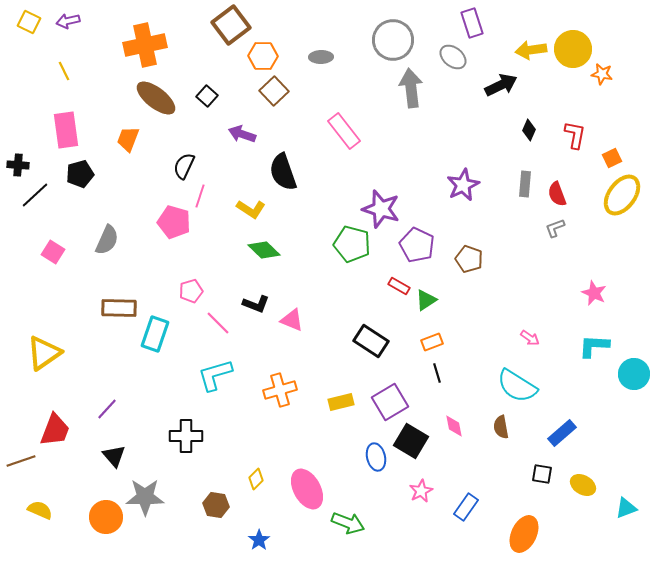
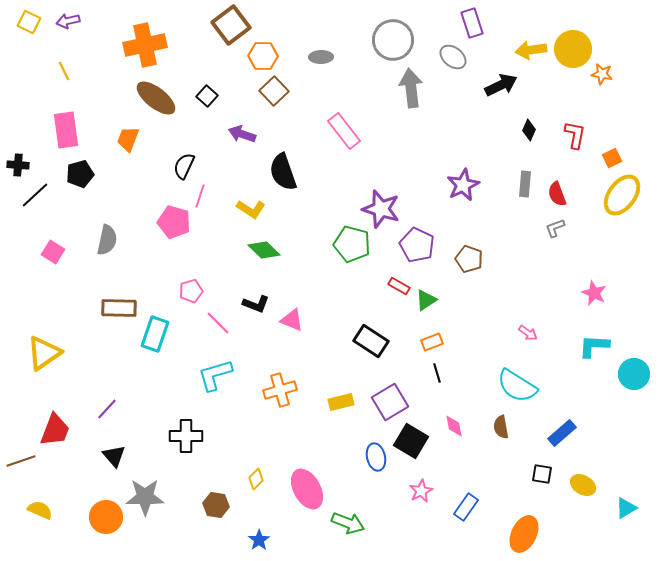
gray semicircle at (107, 240): rotated 12 degrees counterclockwise
pink arrow at (530, 338): moved 2 px left, 5 px up
cyan triangle at (626, 508): rotated 10 degrees counterclockwise
